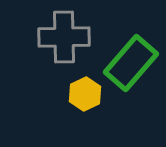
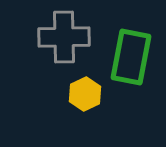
green rectangle: moved 6 px up; rotated 30 degrees counterclockwise
